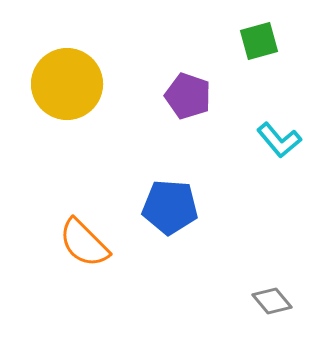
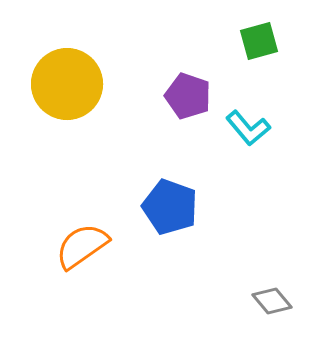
cyan L-shape: moved 31 px left, 12 px up
blue pentagon: rotated 16 degrees clockwise
orange semicircle: moved 2 px left, 3 px down; rotated 100 degrees clockwise
